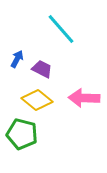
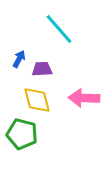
cyan line: moved 2 px left
blue arrow: moved 2 px right
purple trapezoid: rotated 30 degrees counterclockwise
yellow diamond: rotated 36 degrees clockwise
